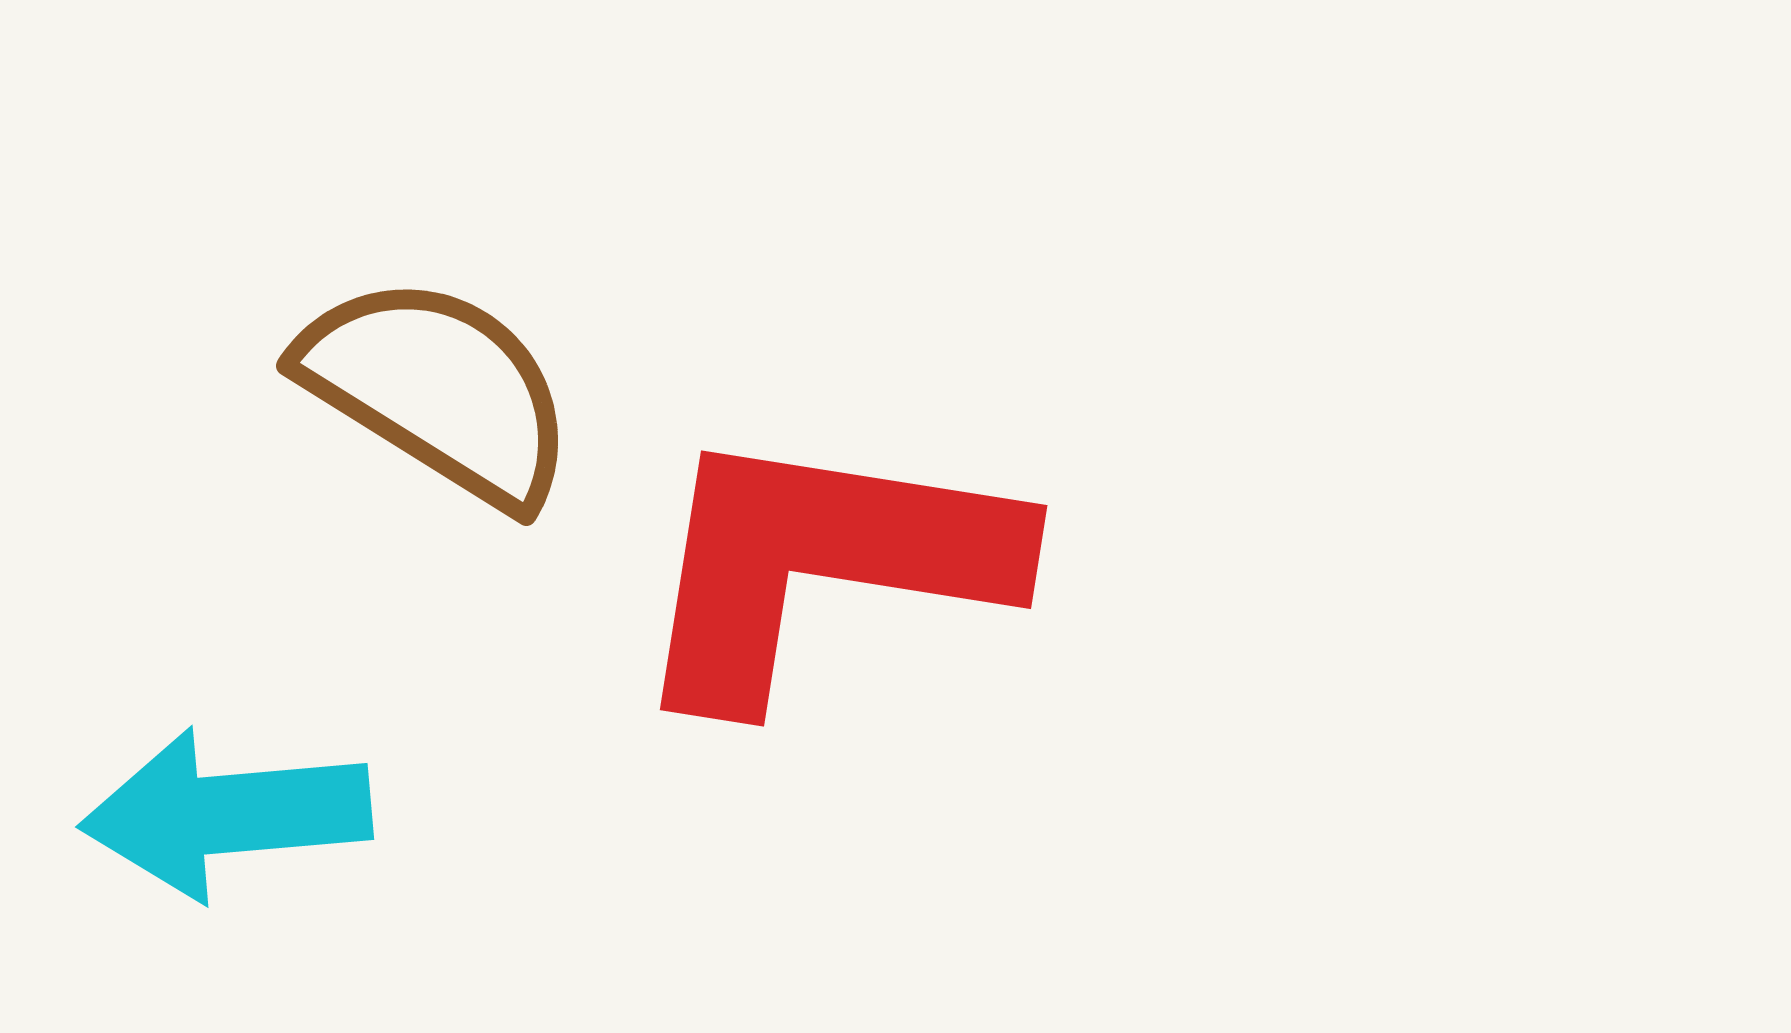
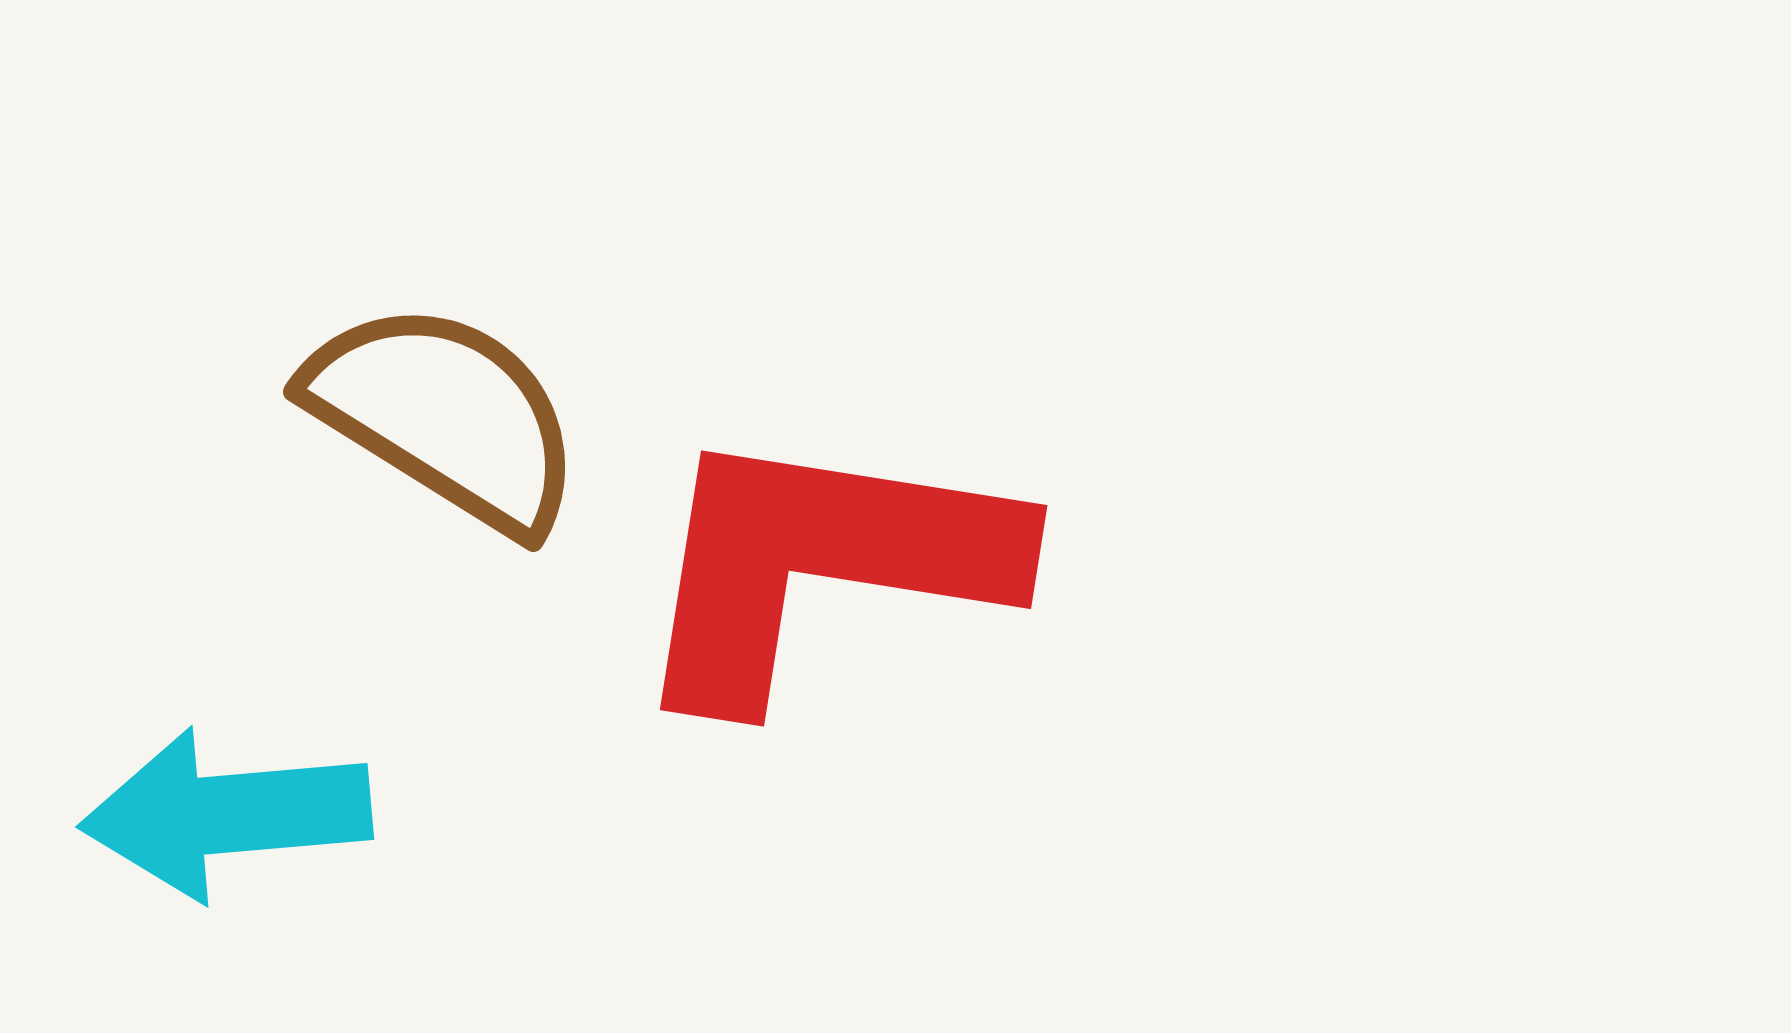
brown semicircle: moved 7 px right, 26 px down
